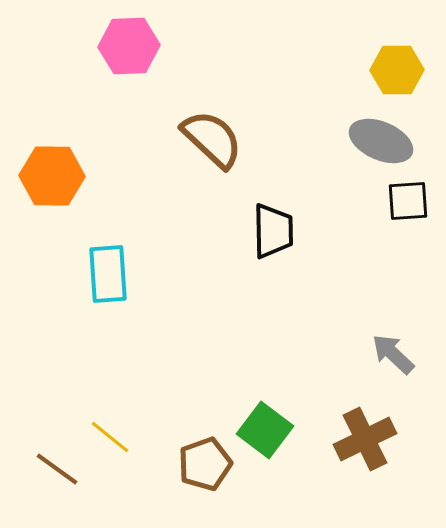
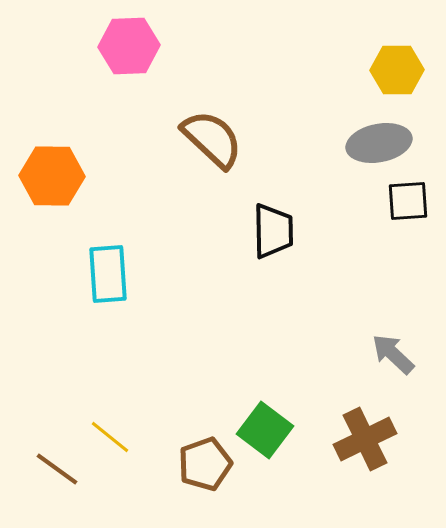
gray ellipse: moved 2 px left, 2 px down; rotated 34 degrees counterclockwise
